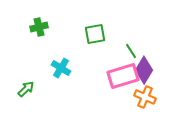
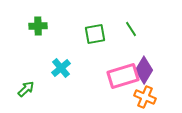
green cross: moved 1 px left, 1 px up; rotated 12 degrees clockwise
green line: moved 22 px up
cyan cross: rotated 18 degrees clockwise
